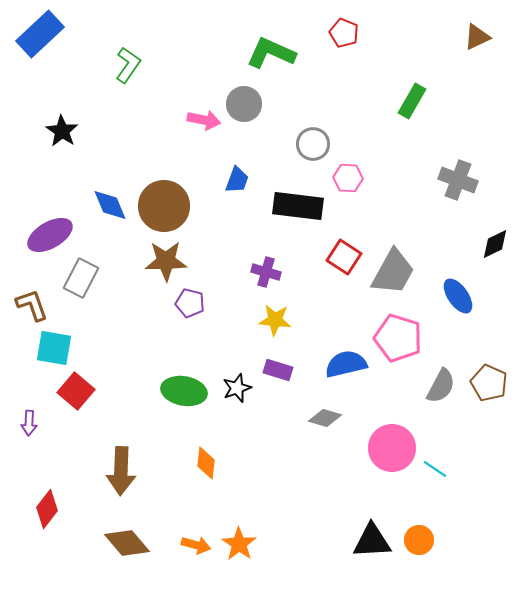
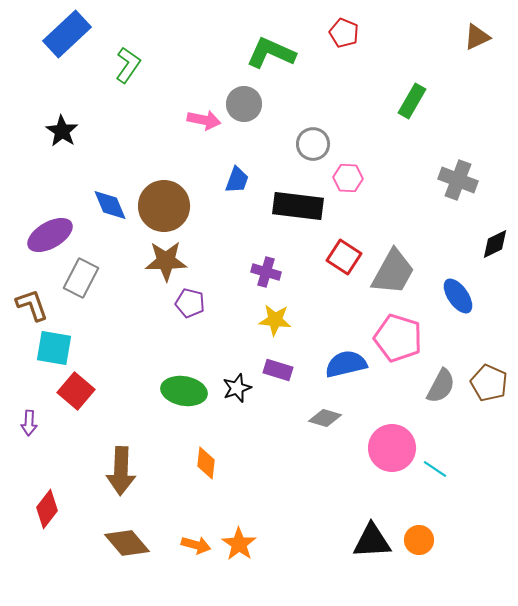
blue rectangle at (40, 34): moved 27 px right
